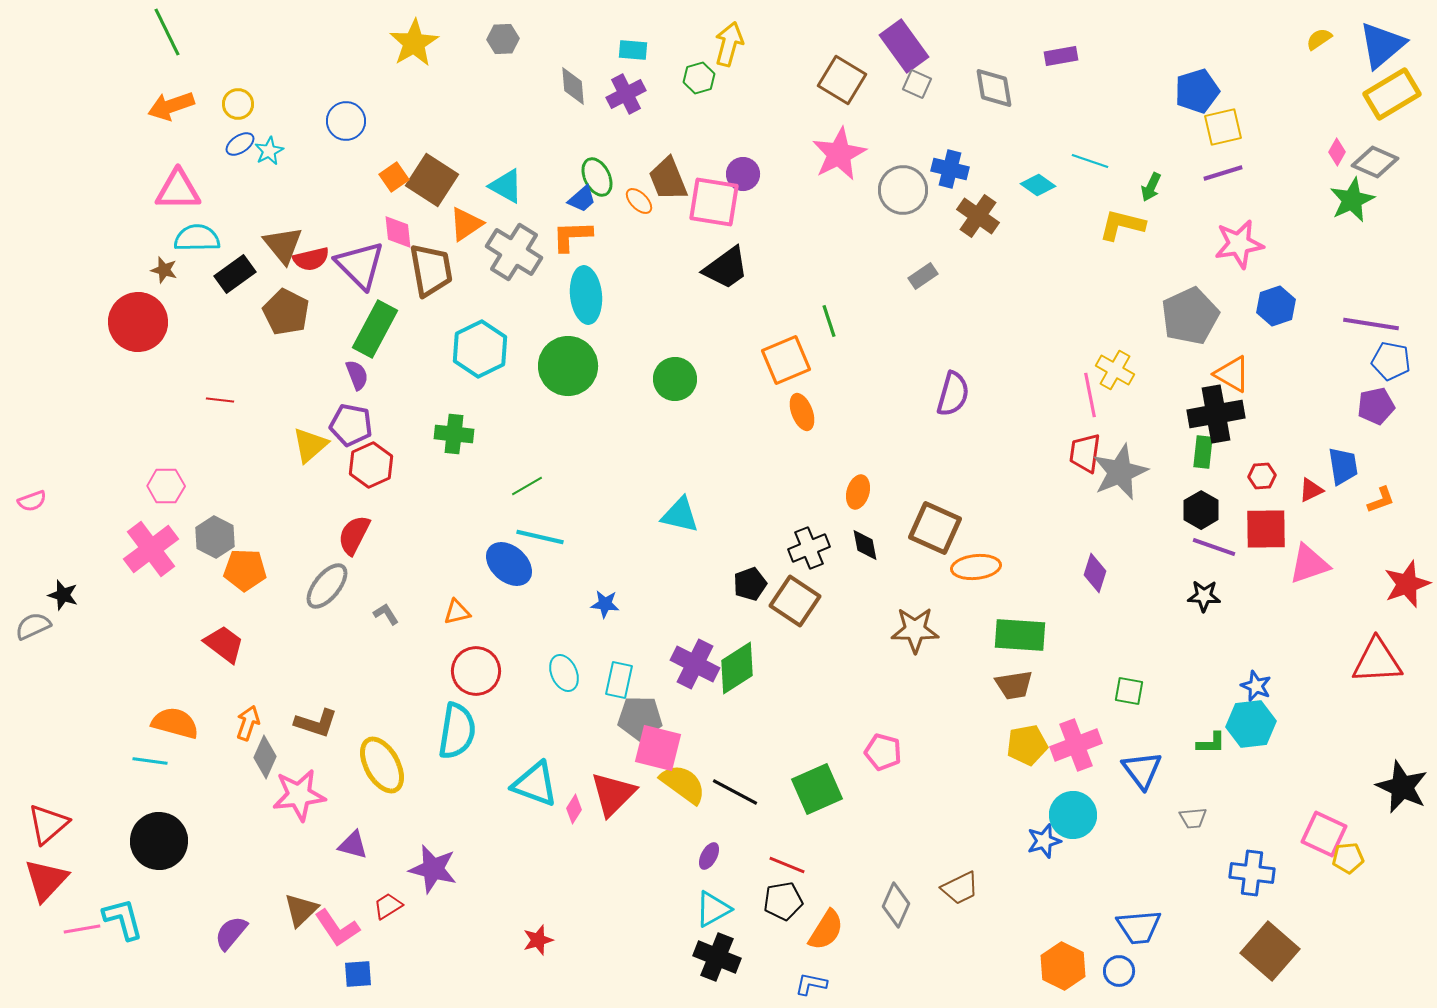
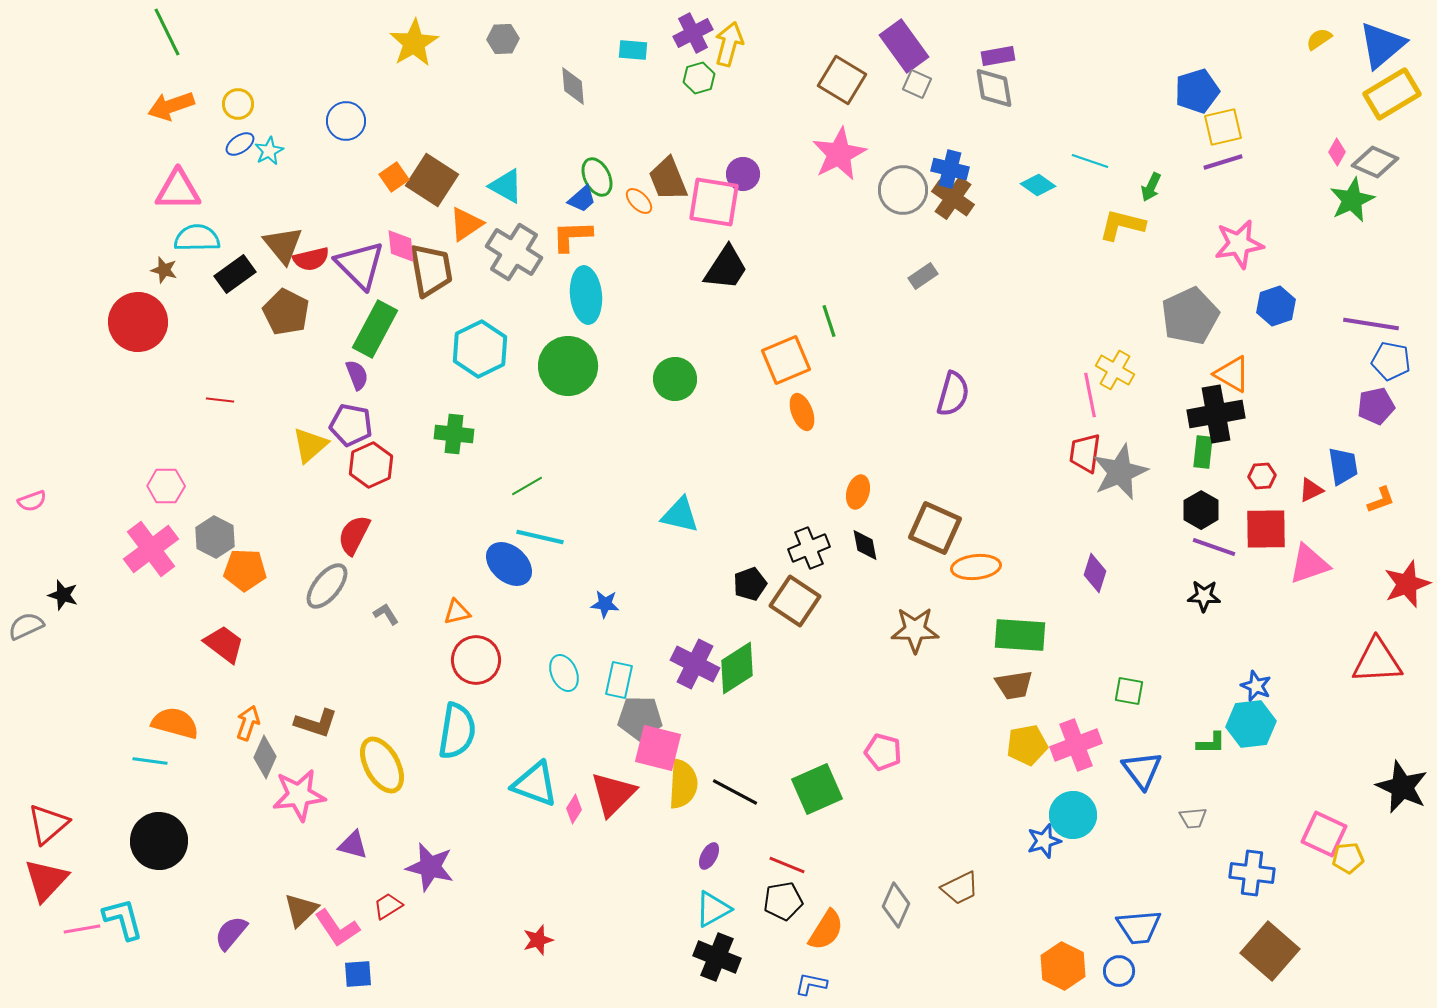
purple rectangle at (1061, 56): moved 63 px left
purple cross at (626, 94): moved 67 px right, 61 px up
purple line at (1223, 173): moved 11 px up
brown cross at (978, 216): moved 25 px left, 18 px up
pink diamond at (398, 232): moved 3 px right, 14 px down
black trapezoid at (726, 268): rotated 21 degrees counterclockwise
gray semicircle at (33, 626): moved 7 px left
red circle at (476, 671): moved 11 px up
yellow semicircle at (683, 784): rotated 57 degrees clockwise
purple star at (433, 869): moved 3 px left, 2 px up
